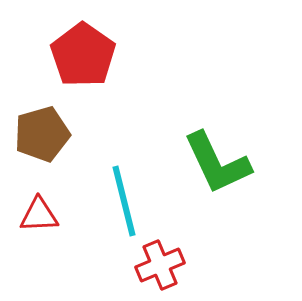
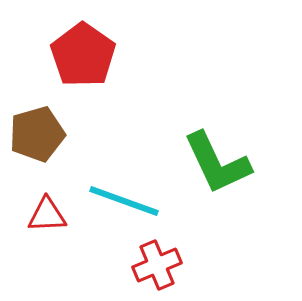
brown pentagon: moved 5 px left
cyan line: rotated 56 degrees counterclockwise
red triangle: moved 8 px right
red cross: moved 3 px left
